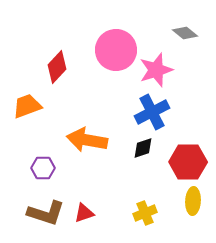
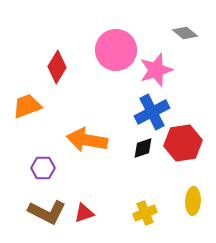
red diamond: rotated 12 degrees counterclockwise
red hexagon: moved 5 px left, 19 px up; rotated 9 degrees counterclockwise
brown L-shape: moved 1 px right, 1 px up; rotated 9 degrees clockwise
